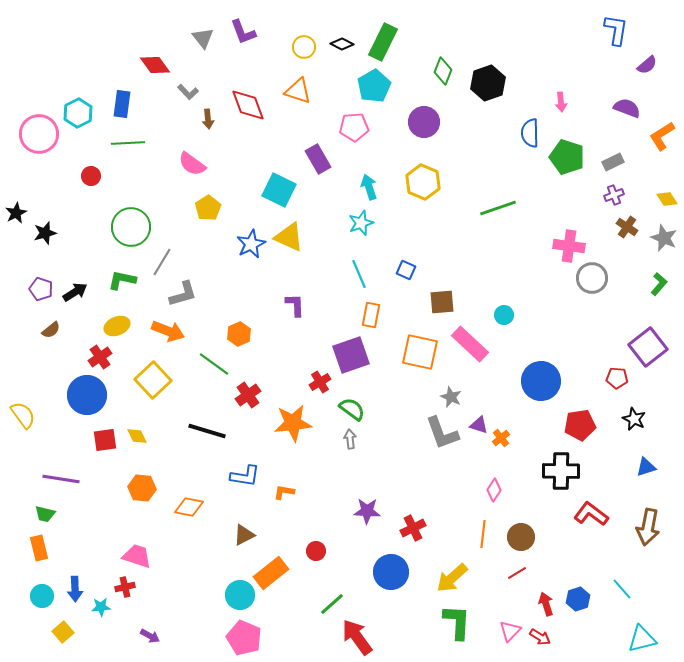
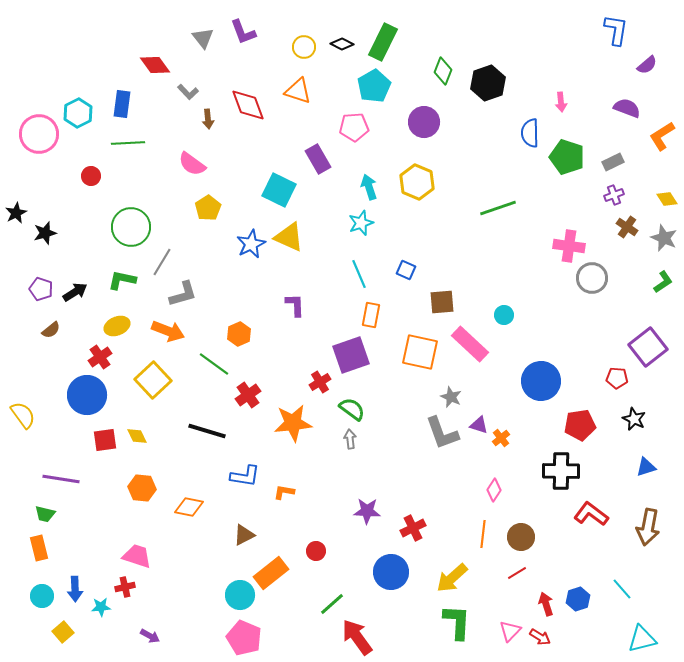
yellow hexagon at (423, 182): moved 6 px left
green L-shape at (659, 284): moved 4 px right, 2 px up; rotated 15 degrees clockwise
